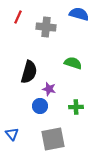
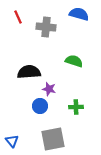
red line: rotated 48 degrees counterclockwise
green semicircle: moved 1 px right, 2 px up
black semicircle: rotated 110 degrees counterclockwise
blue triangle: moved 7 px down
